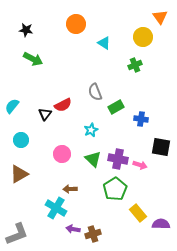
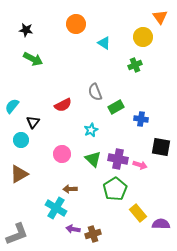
black triangle: moved 12 px left, 8 px down
